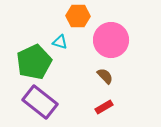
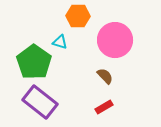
pink circle: moved 4 px right
green pentagon: rotated 12 degrees counterclockwise
